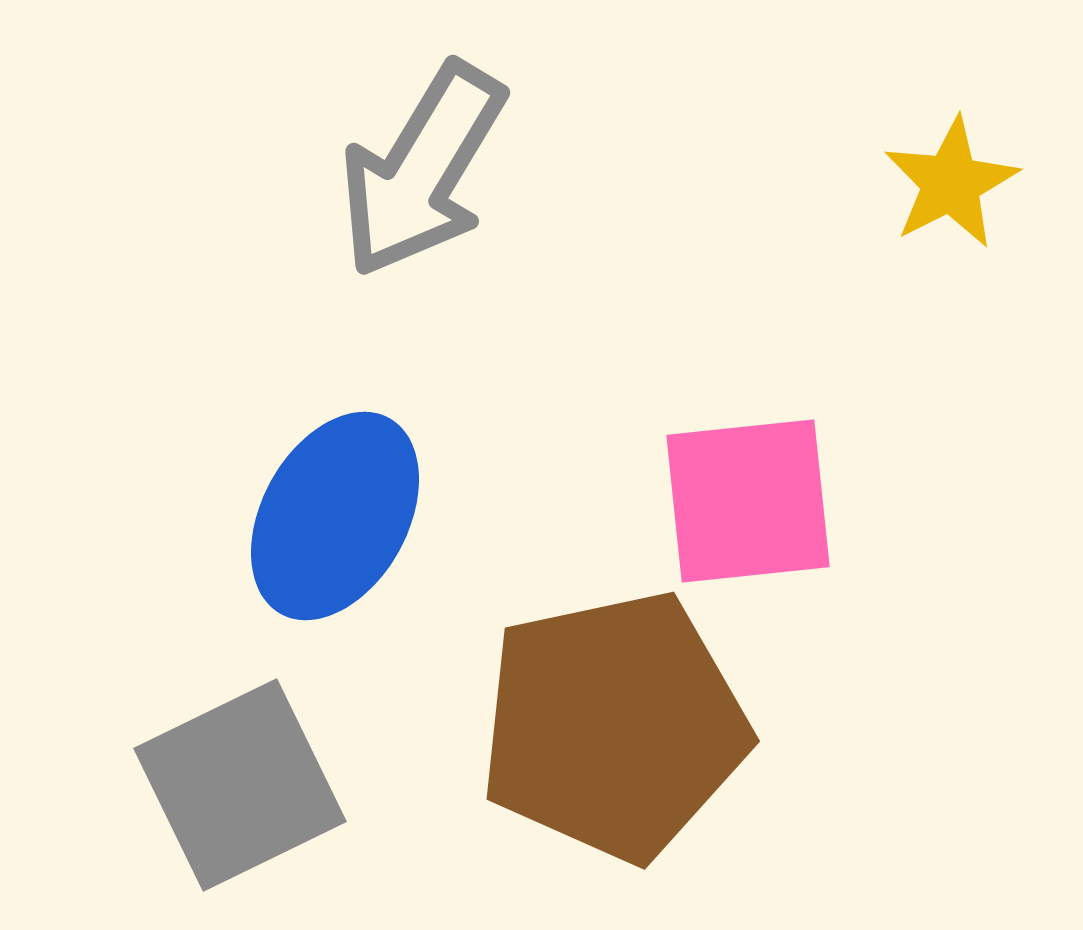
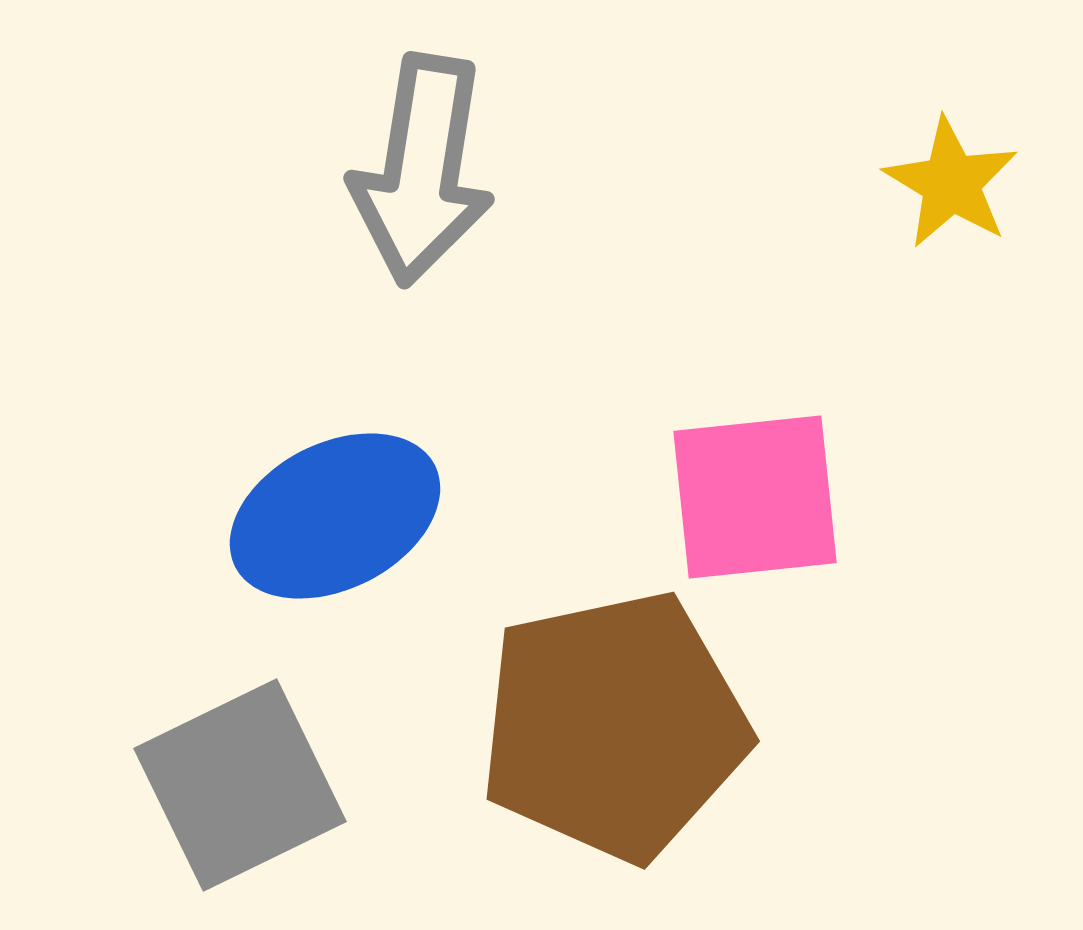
gray arrow: rotated 22 degrees counterclockwise
yellow star: rotated 14 degrees counterclockwise
pink square: moved 7 px right, 4 px up
blue ellipse: rotated 34 degrees clockwise
